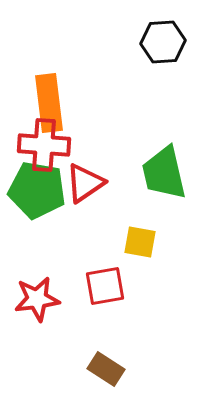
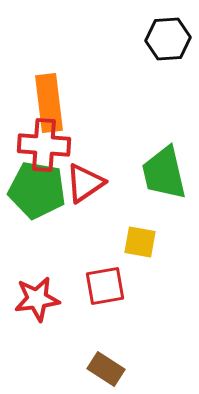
black hexagon: moved 5 px right, 3 px up
